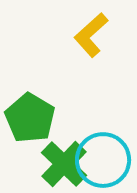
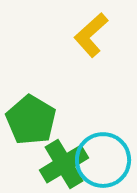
green pentagon: moved 1 px right, 2 px down
green cross: rotated 15 degrees clockwise
